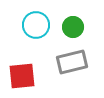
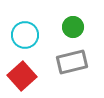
cyan circle: moved 11 px left, 10 px down
red square: rotated 36 degrees counterclockwise
